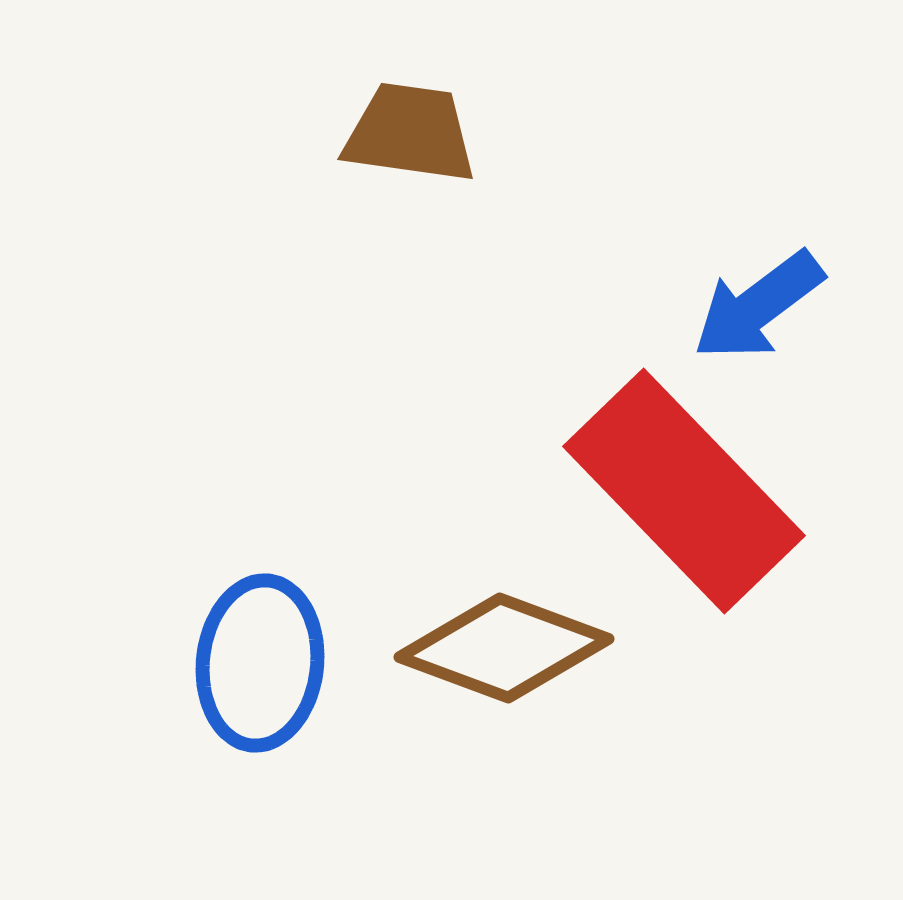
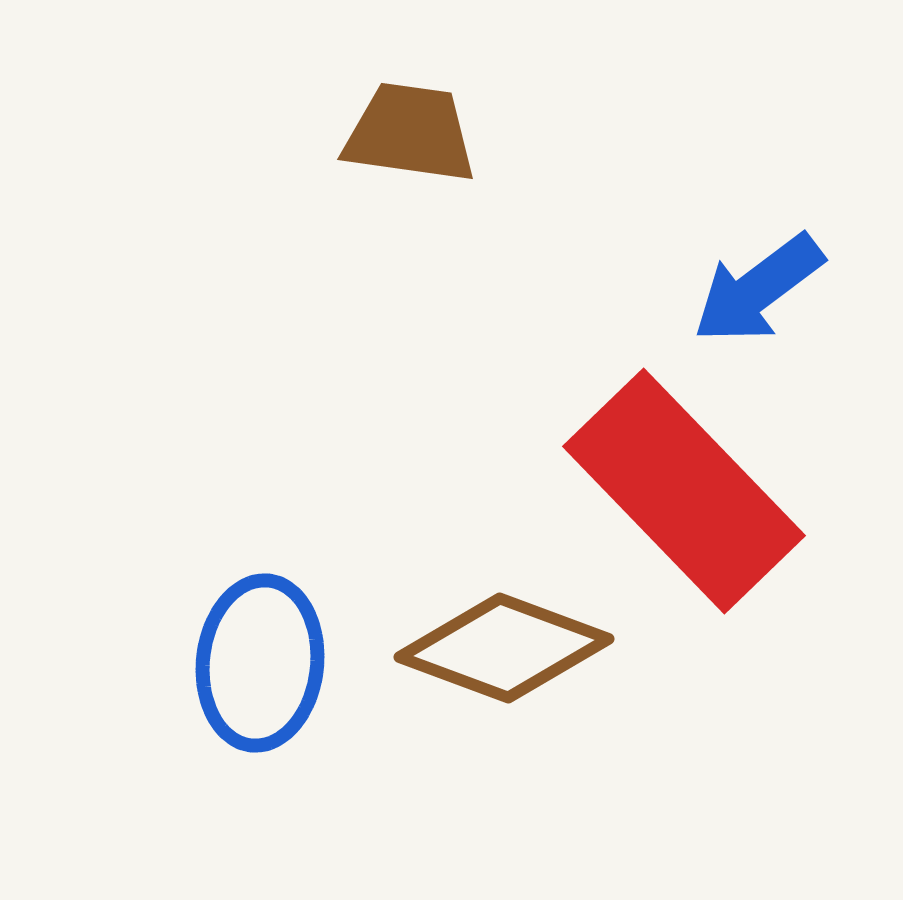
blue arrow: moved 17 px up
